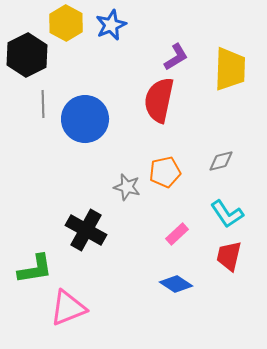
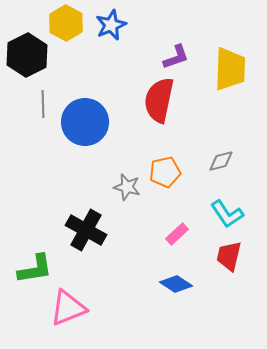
purple L-shape: rotated 12 degrees clockwise
blue circle: moved 3 px down
